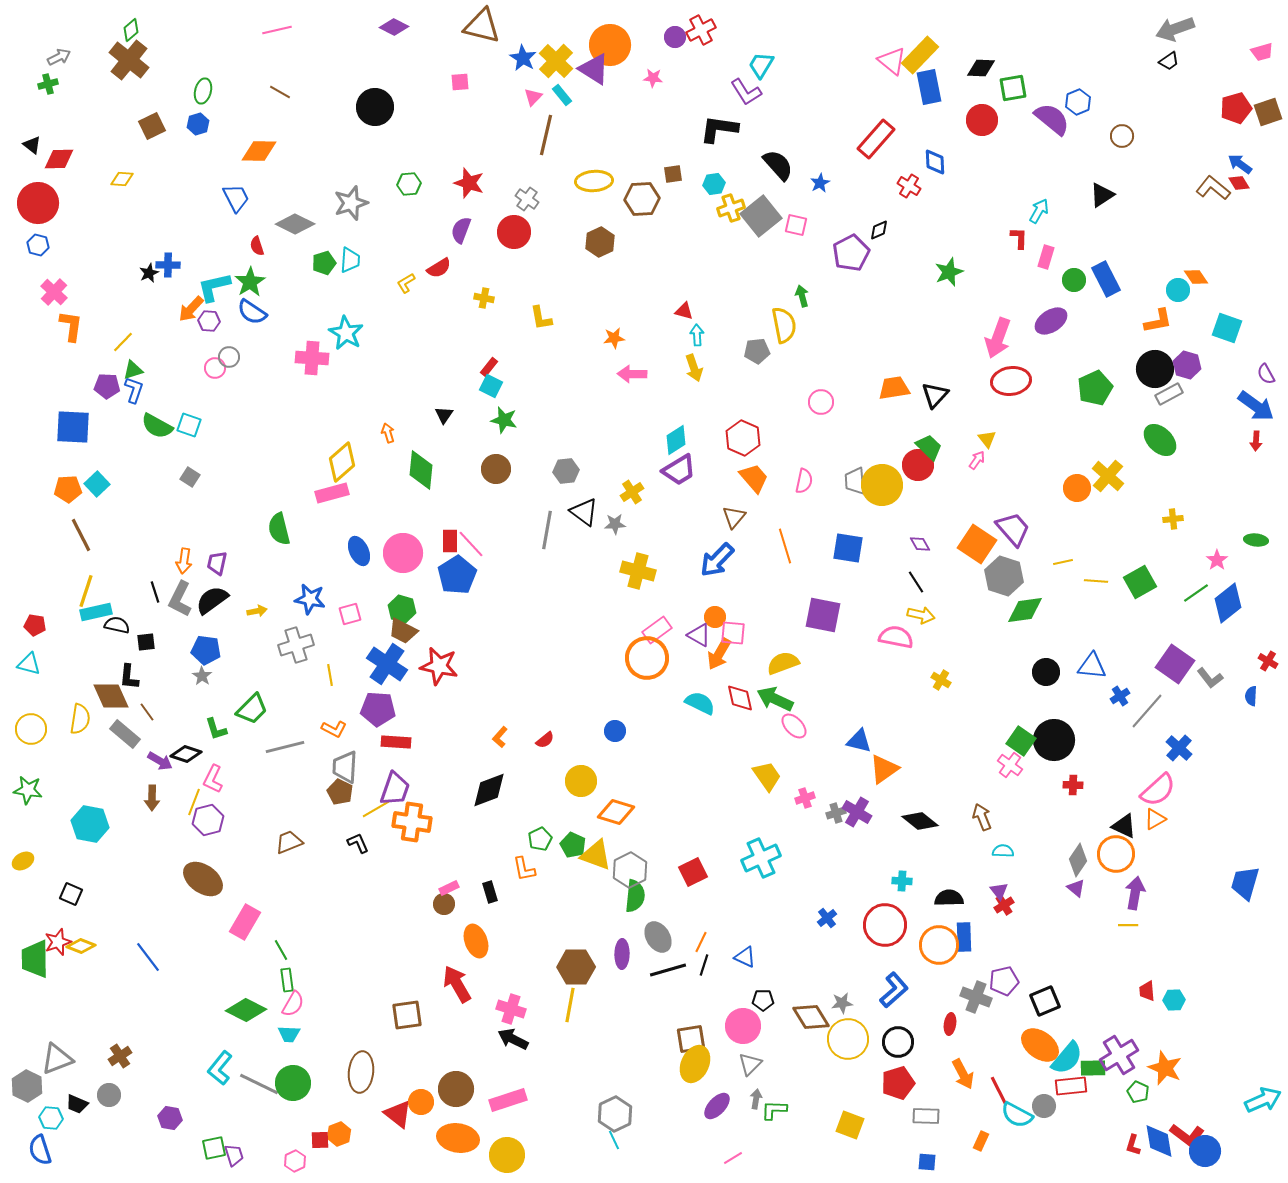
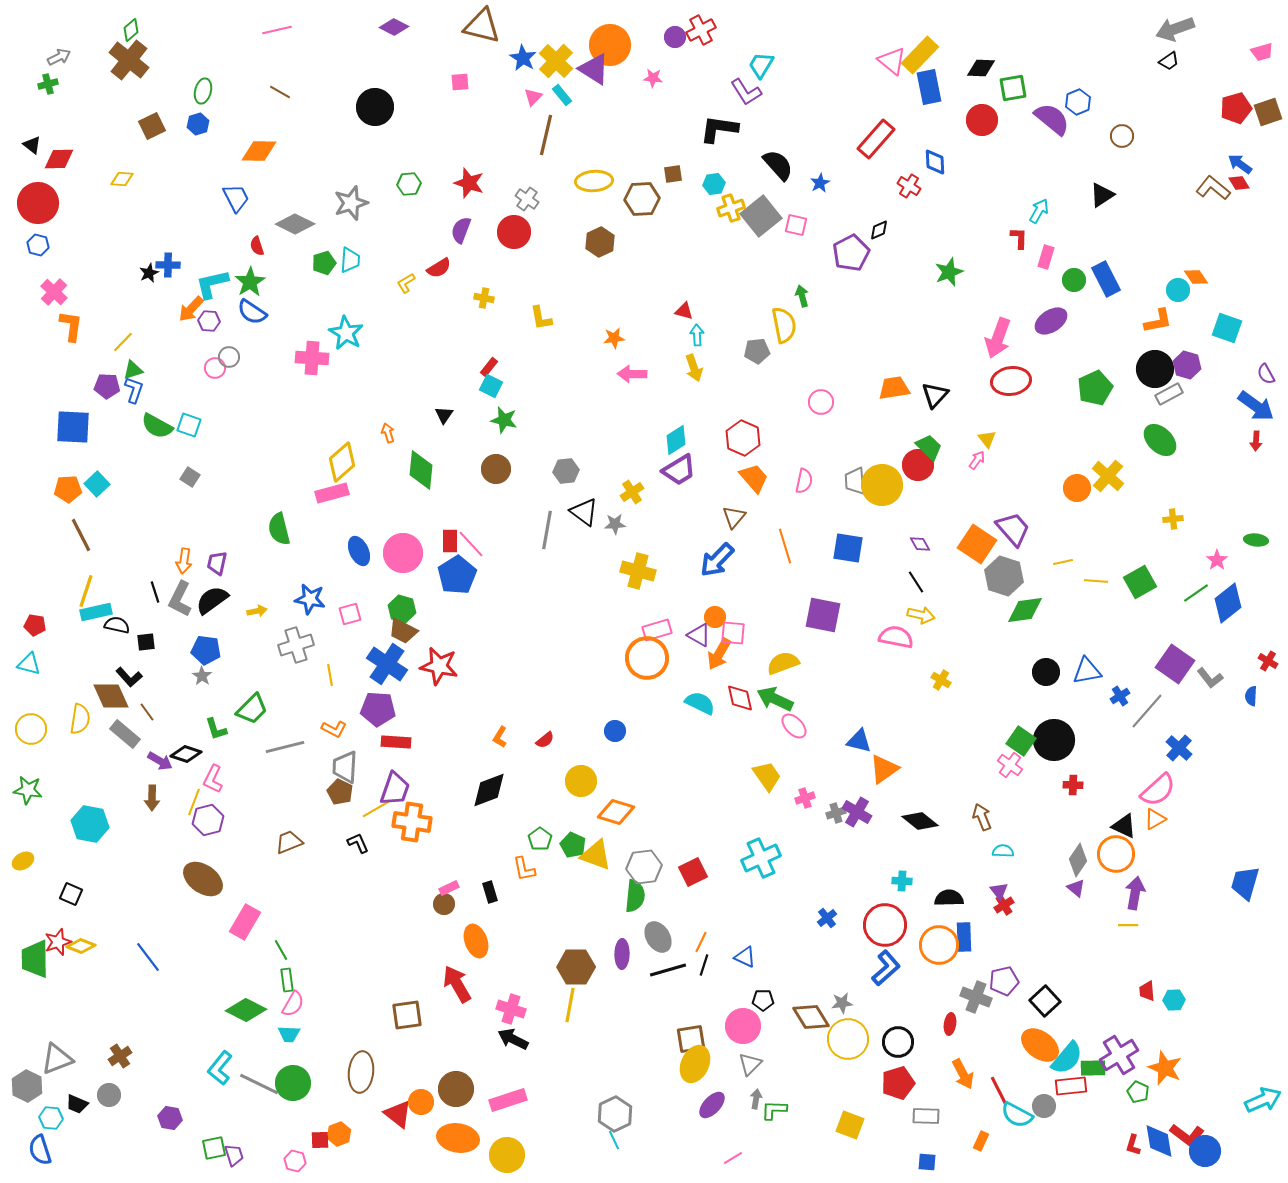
cyan L-shape at (214, 287): moved 2 px left, 3 px up
pink rectangle at (657, 630): rotated 20 degrees clockwise
blue triangle at (1092, 666): moved 5 px left, 5 px down; rotated 16 degrees counterclockwise
black L-shape at (129, 677): rotated 48 degrees counterclockwise
orange L-shape at (500, 737): rotated 10 degrees counterclockwise
green pentagon at (540, 839): rotated 10 degrees counterclockwise
gray hexagon at (630, 870): moved 14 px right, 3 px up; rotated 20 degrees clockwise
blue L-shape at (894, 990): moved 8 px left, 22 px up
black square at (1045, 1001): rotated 20 degrees counterclockwise
purple ellipse at (717, 1106): moved 5 px left, 1 px up
pink hexagon at (295, 1161): rotated 20 degrees counterclockwise
